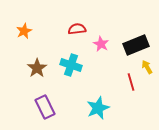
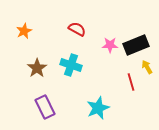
red semicircle: rotated 36 degrees clockwise
pink star: moved 9 px right, 1 px down; rotated 28 degrees counterclockwise
